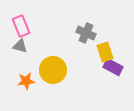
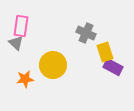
pink rectangle: rotated 30 degrees clockwise
gray triangle: moved 4 px left, 3 px up; rotated 28 degrees clockwise
yellow circle: moved 5 px up
orange star: moved 1 px left, 2 px up
